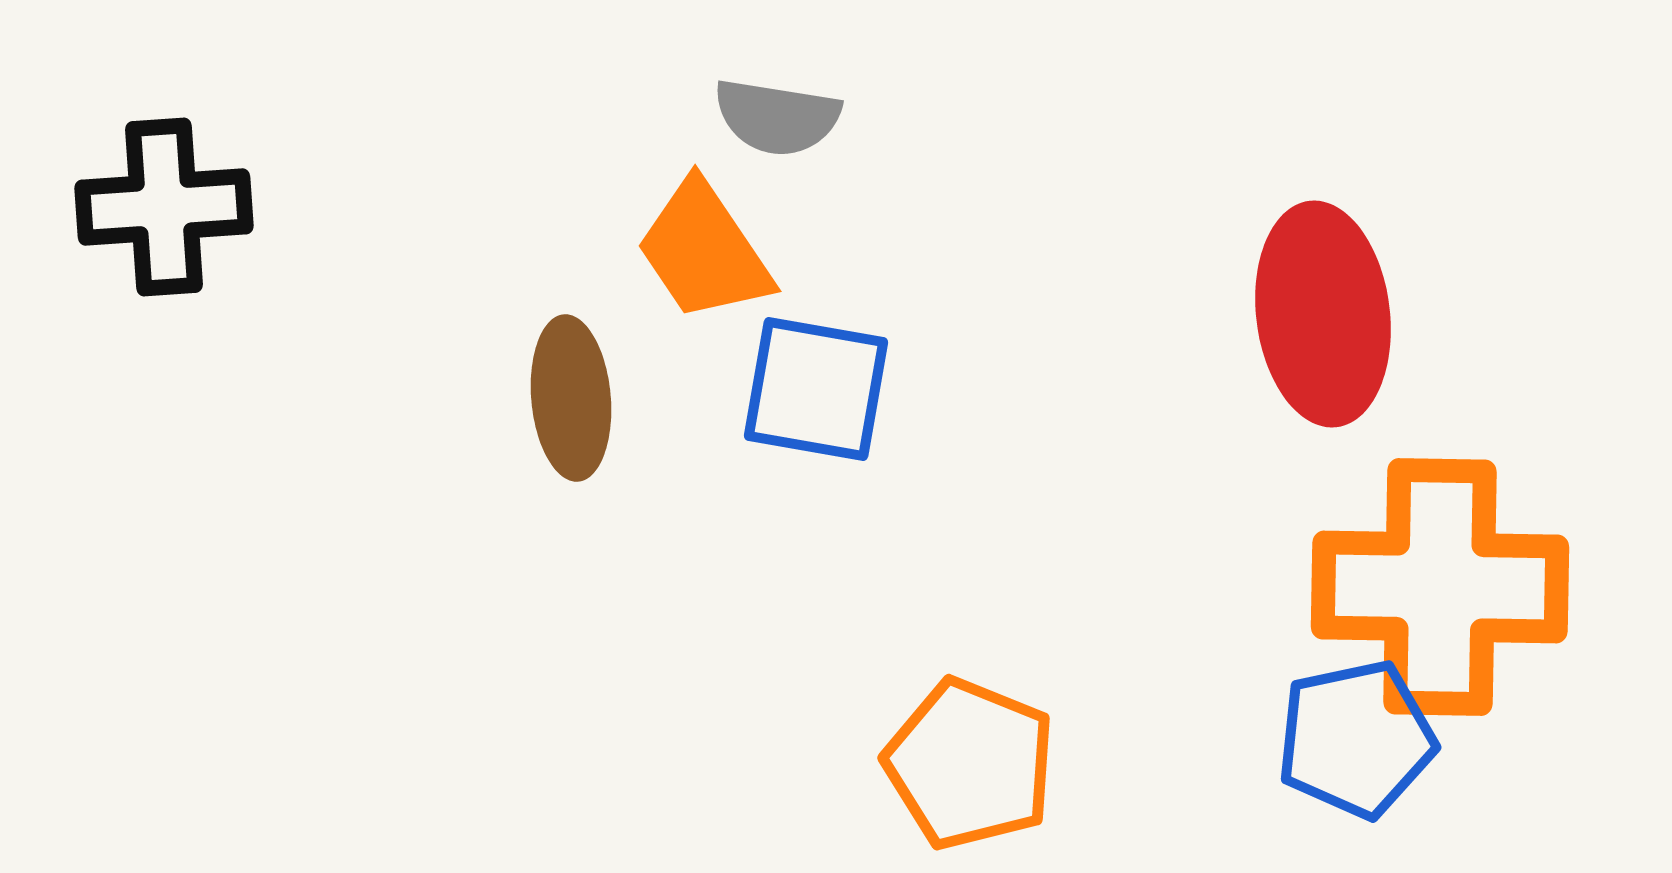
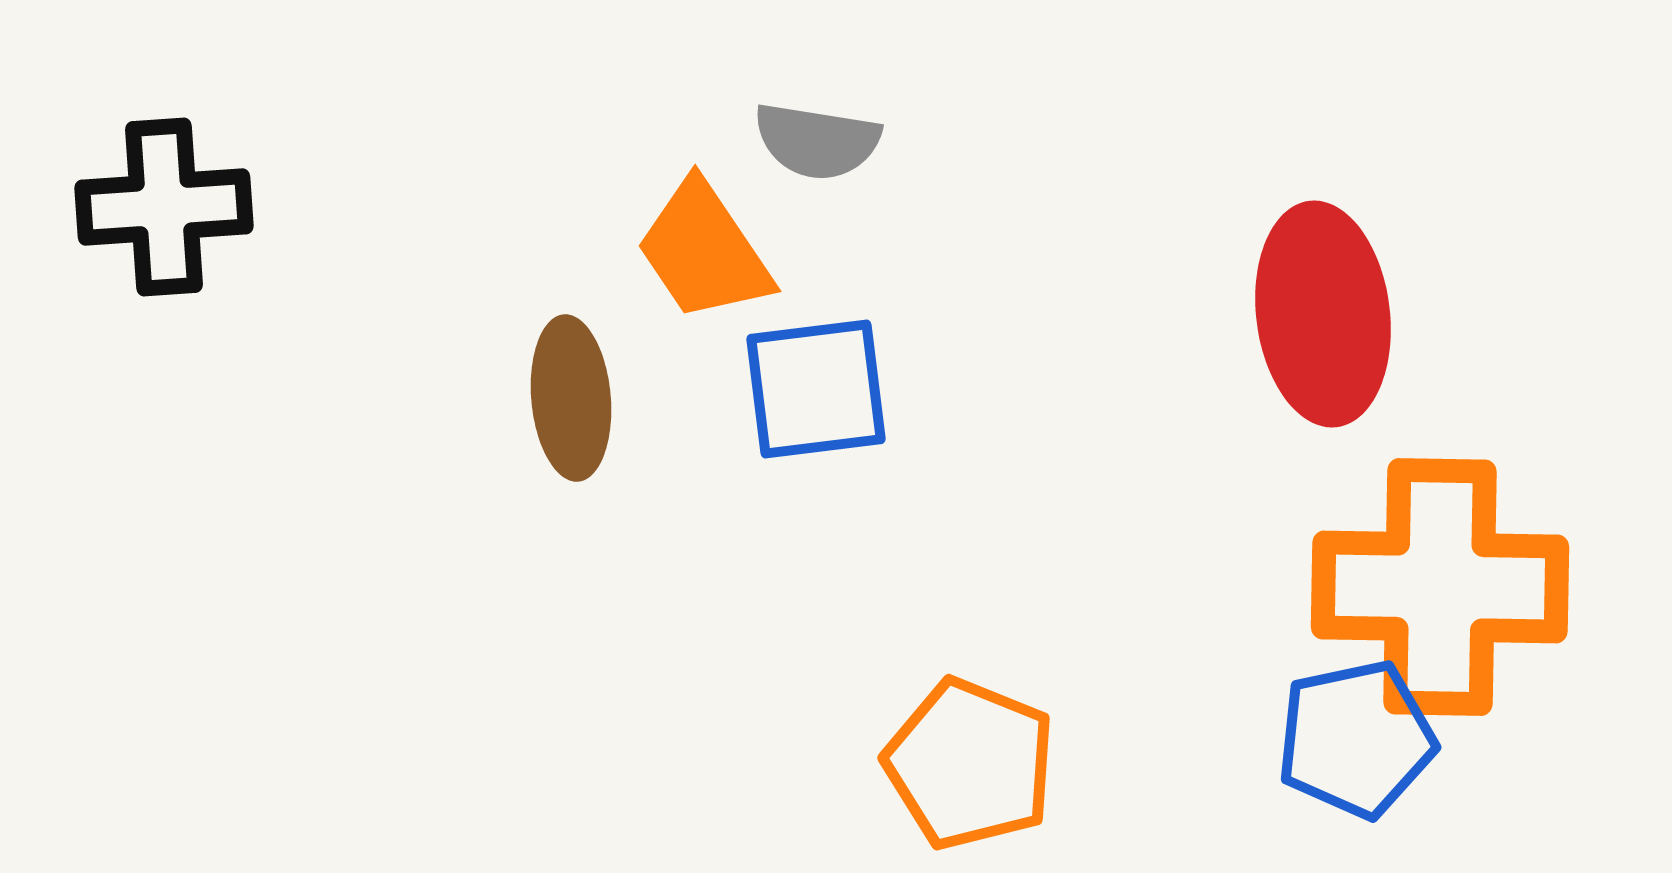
gray semicircle: moved 40 px right, 24 px down
blue square: rotated 17 degrees counterclockwise
